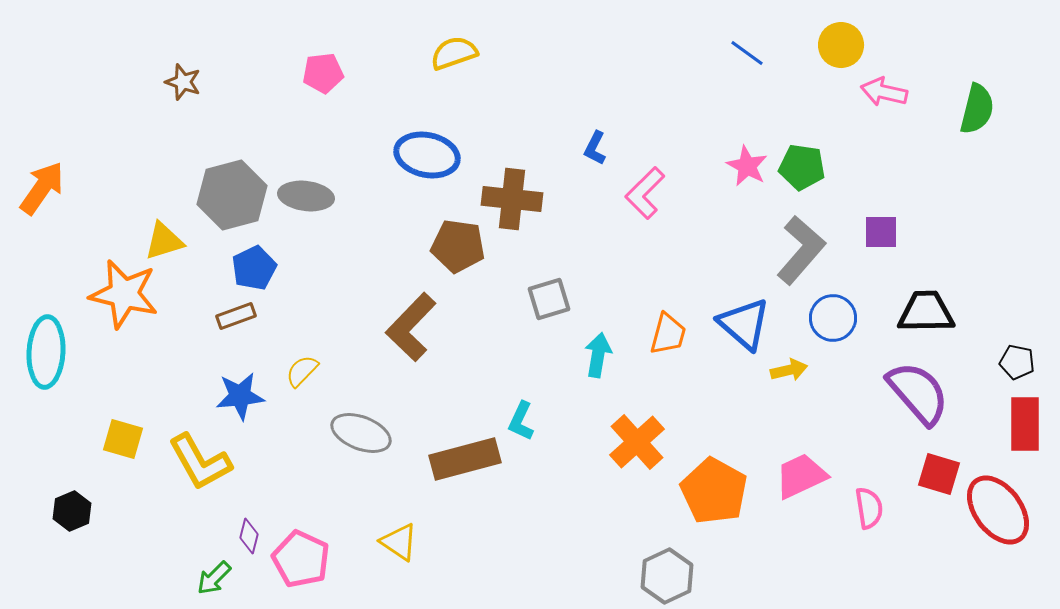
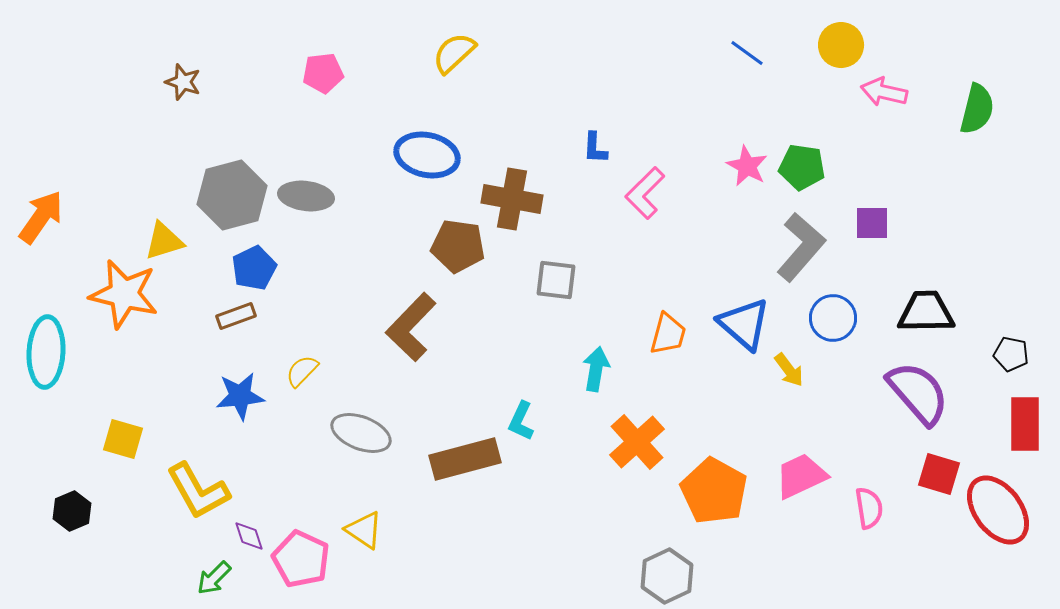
yellow semicircle at (454, 53): rotated 24 degrees counterclockwise
blue L-shape at (595, 148): rotated 24 degrees counterclockwise
orange arrow at (42, 188): moved 1 px left, 29 px down
brown cross at (512, 199): rotated 4 degrees clockwise
purple square at (881, 232): moved 9 px left, 9 px up
gray L-shape at (801, 250): moved 3 px up
gray square at (549, 299): moved 7 px right, 19 px up; rotated 24 degrees clockwise
cyan arrow at (598, 355): moved 2 px left, 14 px down
black pentagon at (1017, 362): moved 6 px left, 8 px up
yellow arrow at (789, 370): rotated 66 degrees clockwise
yellow L-shape at (200, 462): moved 2 px left, 29 px down
purple diamond at (249, 536): rotated 32 degrees counterclockwise
yellow triangle at (399, 542): moved 35 px left, 12 px up
